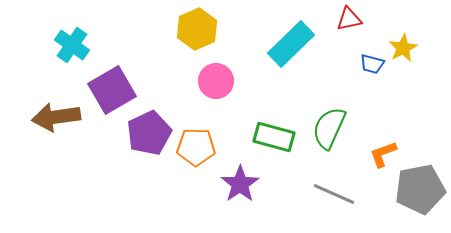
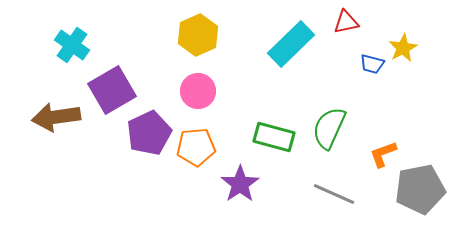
red triangle: moved 3 px left, 3 px down
yellow hexagon: moved 1 px right, 6 px down
pink circle: moved 18 px left, 10 px down
orange pentagon: rotated 6 degrees counterclockwise
